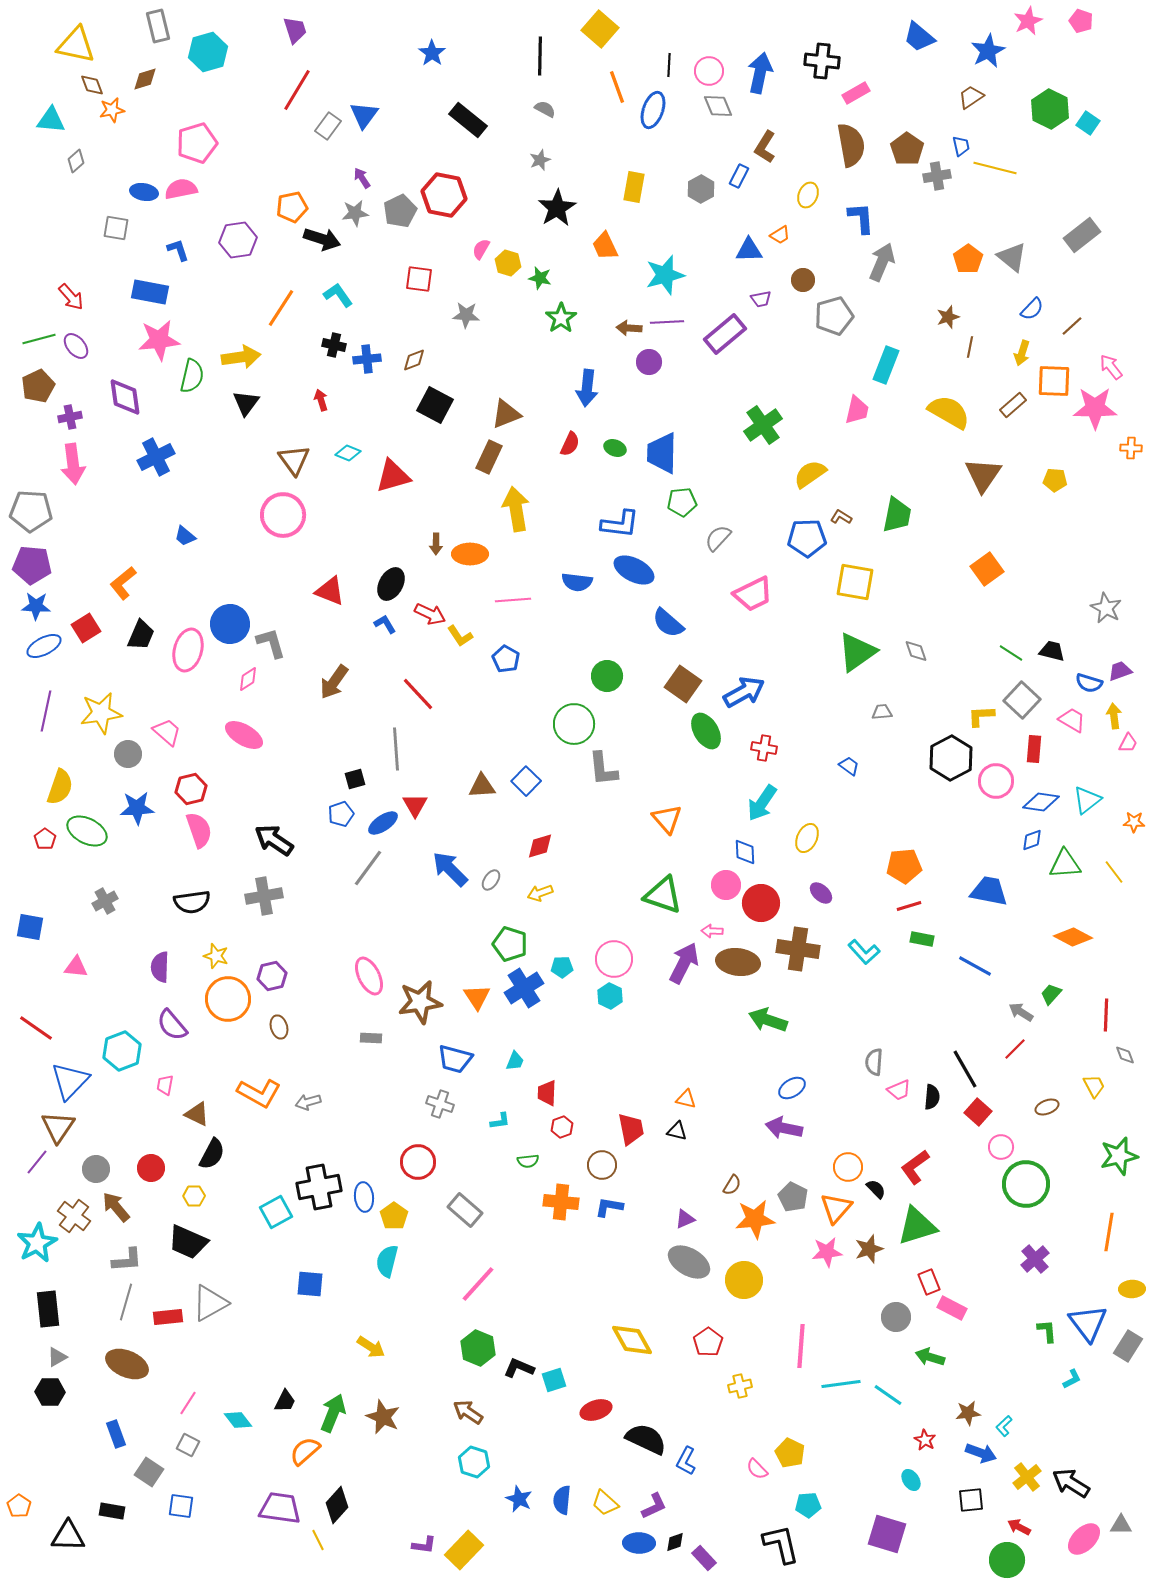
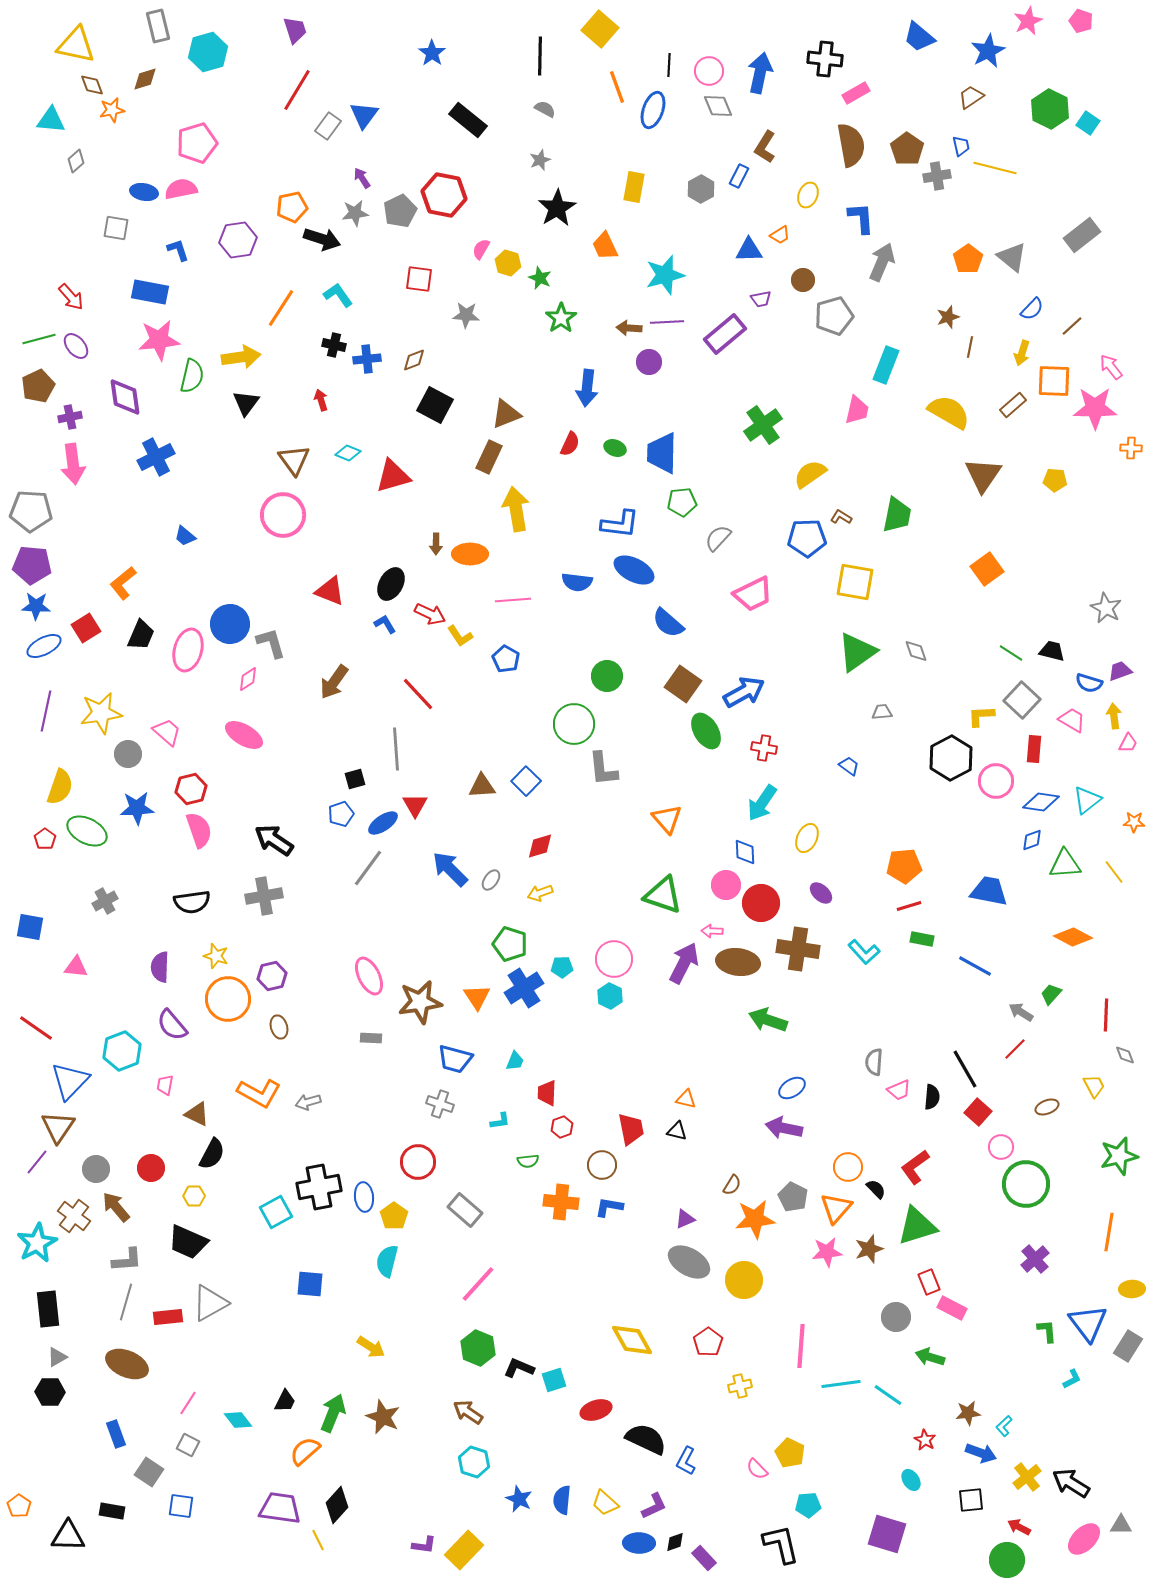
black cross at (822, 61): moved 3 px right, 2 px up
green star at (540, 278): rotated 10 degrees clockwise
